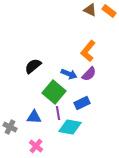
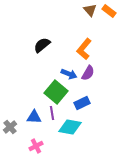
brown triangle: rotated 24 degrees clockwise
orange L-shape: moved 4 px left, 2 px up
black semicircle: moved 9 px right, 21 px up
purple semicircle: moved 1 px left, 1 px up; rotated 14 degrees counterclockwise
green square: moved 2 px right
purple line: moved 6 px left
gray cross: rotated 24 degrees clockwise
pink cross: rotated 24 degrees clockwise
